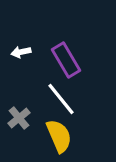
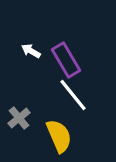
white arrow: moved 10 px right, 1 px up; rotated 42 degrees clockwise
white line: moved 12 px right, 4 px up
